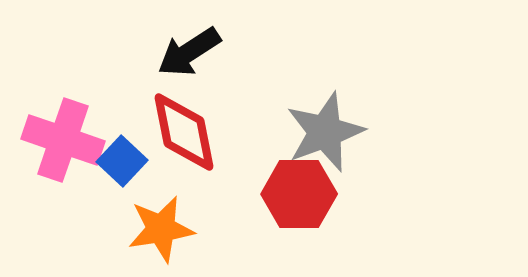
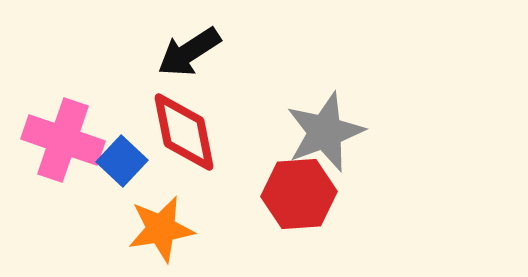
red hexagon: rotated 4 degrees counterclockwise
